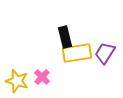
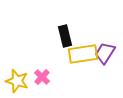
black rectangle: moved 1 px up
yellow rectangle: moved 6 px right, 1 px down
